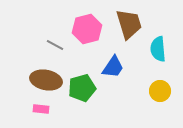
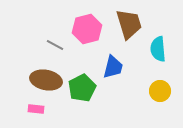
blue trapezoid: rotated 20 degrees counterclockwise
green pentagon: rotated 12 degrees counterclockwise
pink rectangle: moved 5 px left
